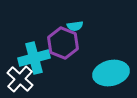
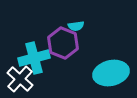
cyan semicircle: moved 1 px right
